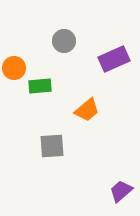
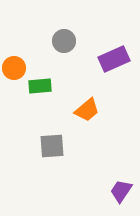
purple trapezoid: rotated 15 degrees counterclockwise
